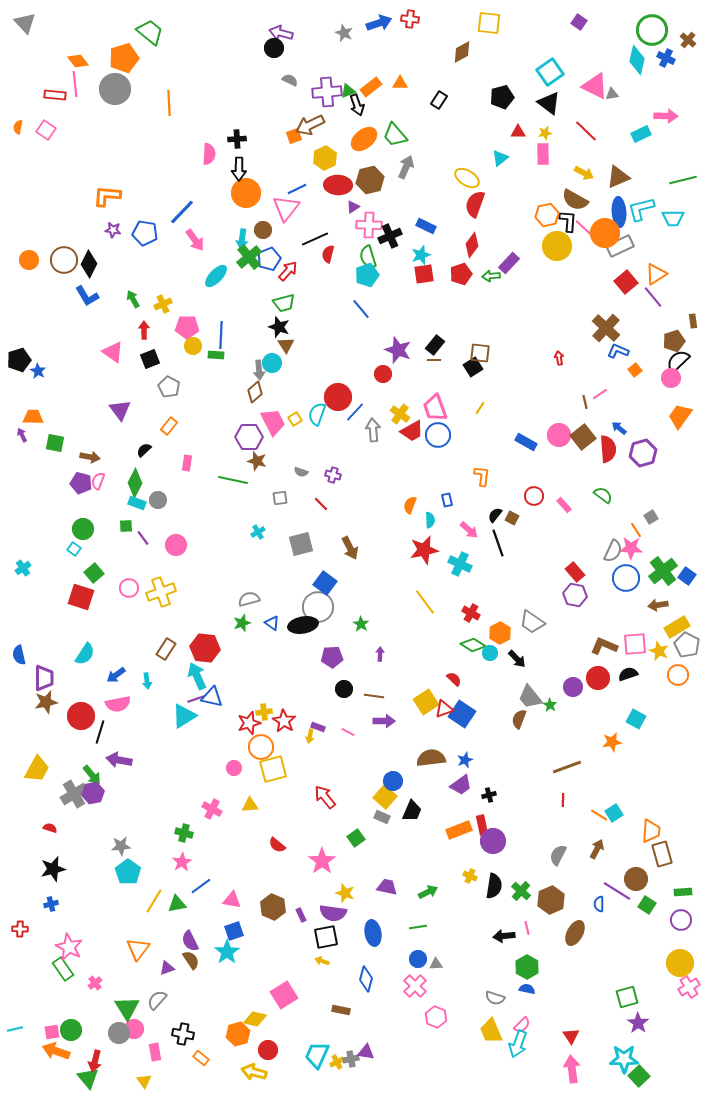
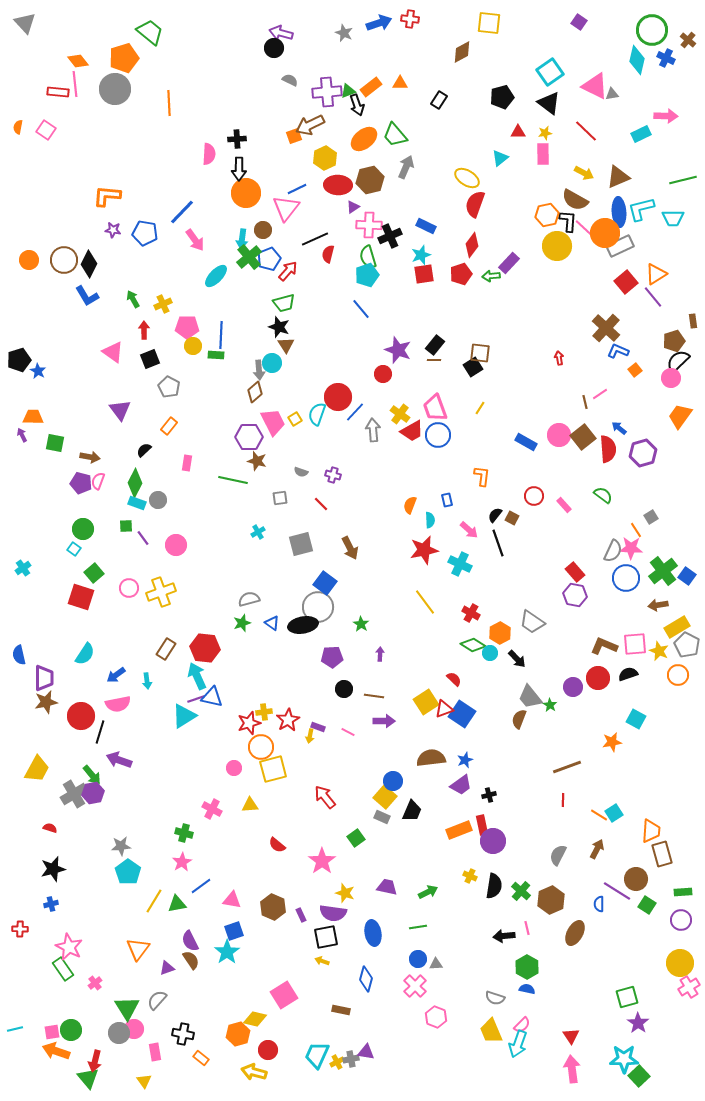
red rectangle at (55, 95): moved 3 px right, 3 px up
red star at (284, 721): moved 4 px right, 1 px up; rotated 10 degrees clockwise
purple arrow at (119, 760): rotated 10 degrees clockwise
